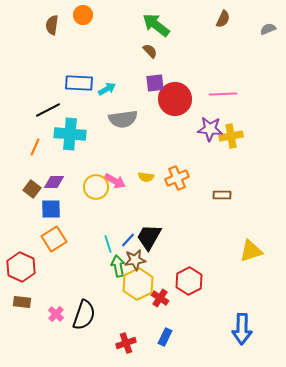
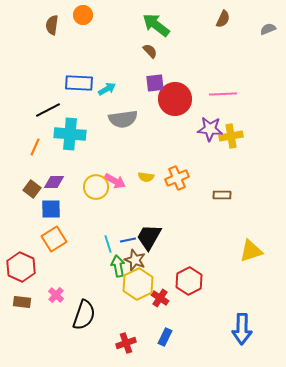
blue line at (128, 240): rotated 35 degrees clockwise
brown star at (135, 260): rotated 30 degrees clockwise
pink cross at (56, 314): moved 19 px up
